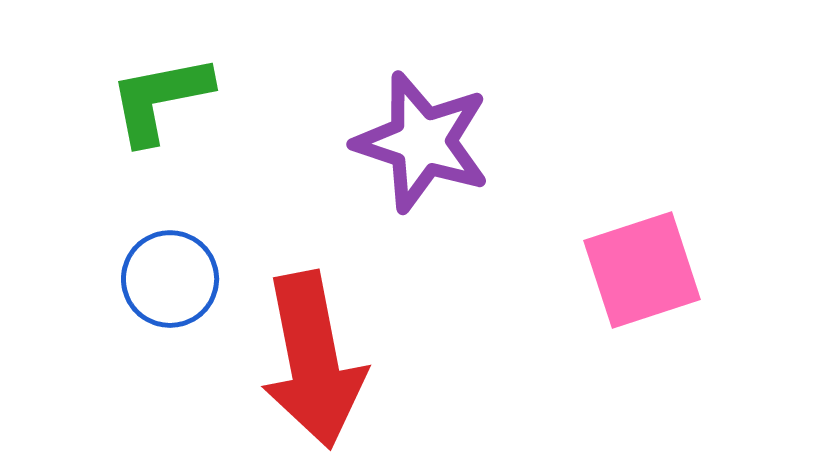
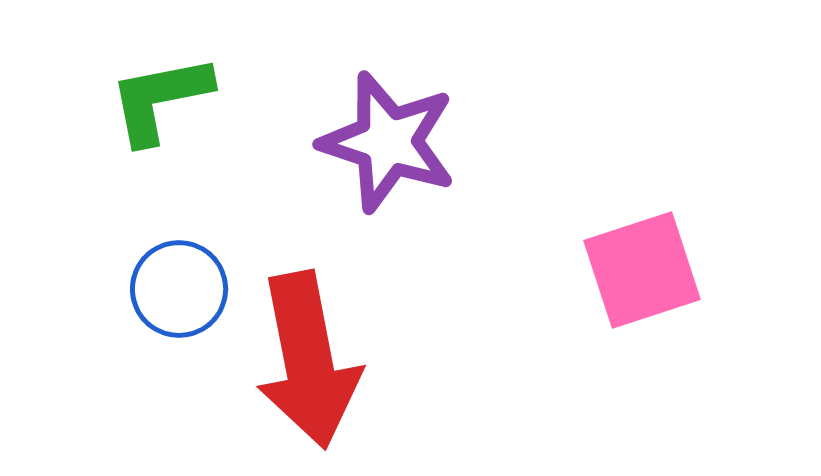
purple star: moved 34 px left
blue circle: moved 9 px right, 10 px down
red arrow: moved 5 px left
